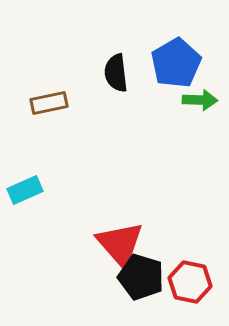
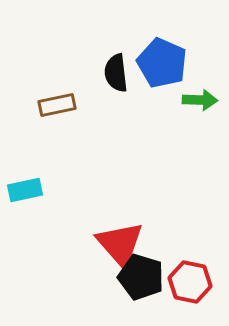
blue pentagon: moved 14 px left; rotated 18 degrees counterclockwise
brown rectangle: moved 8 px right, 2 px down
cyan rectangle: rotated 12 degrees clockwise
